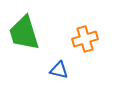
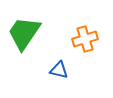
green trapezoid: rotated 51 degrees clockwise
